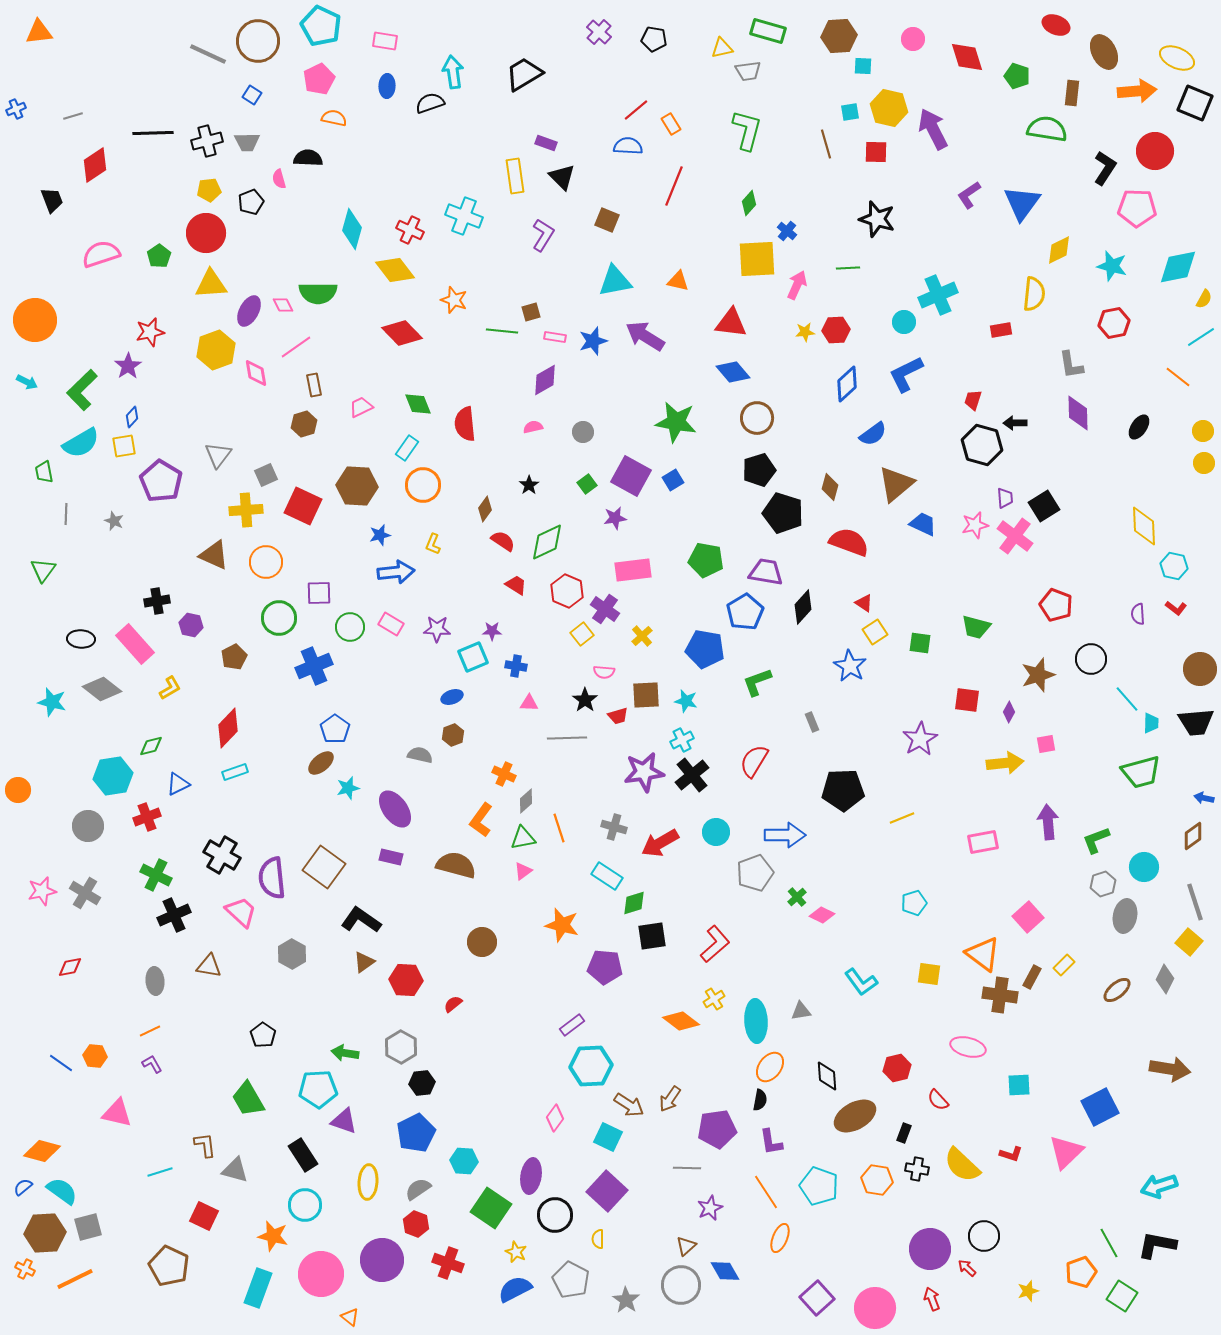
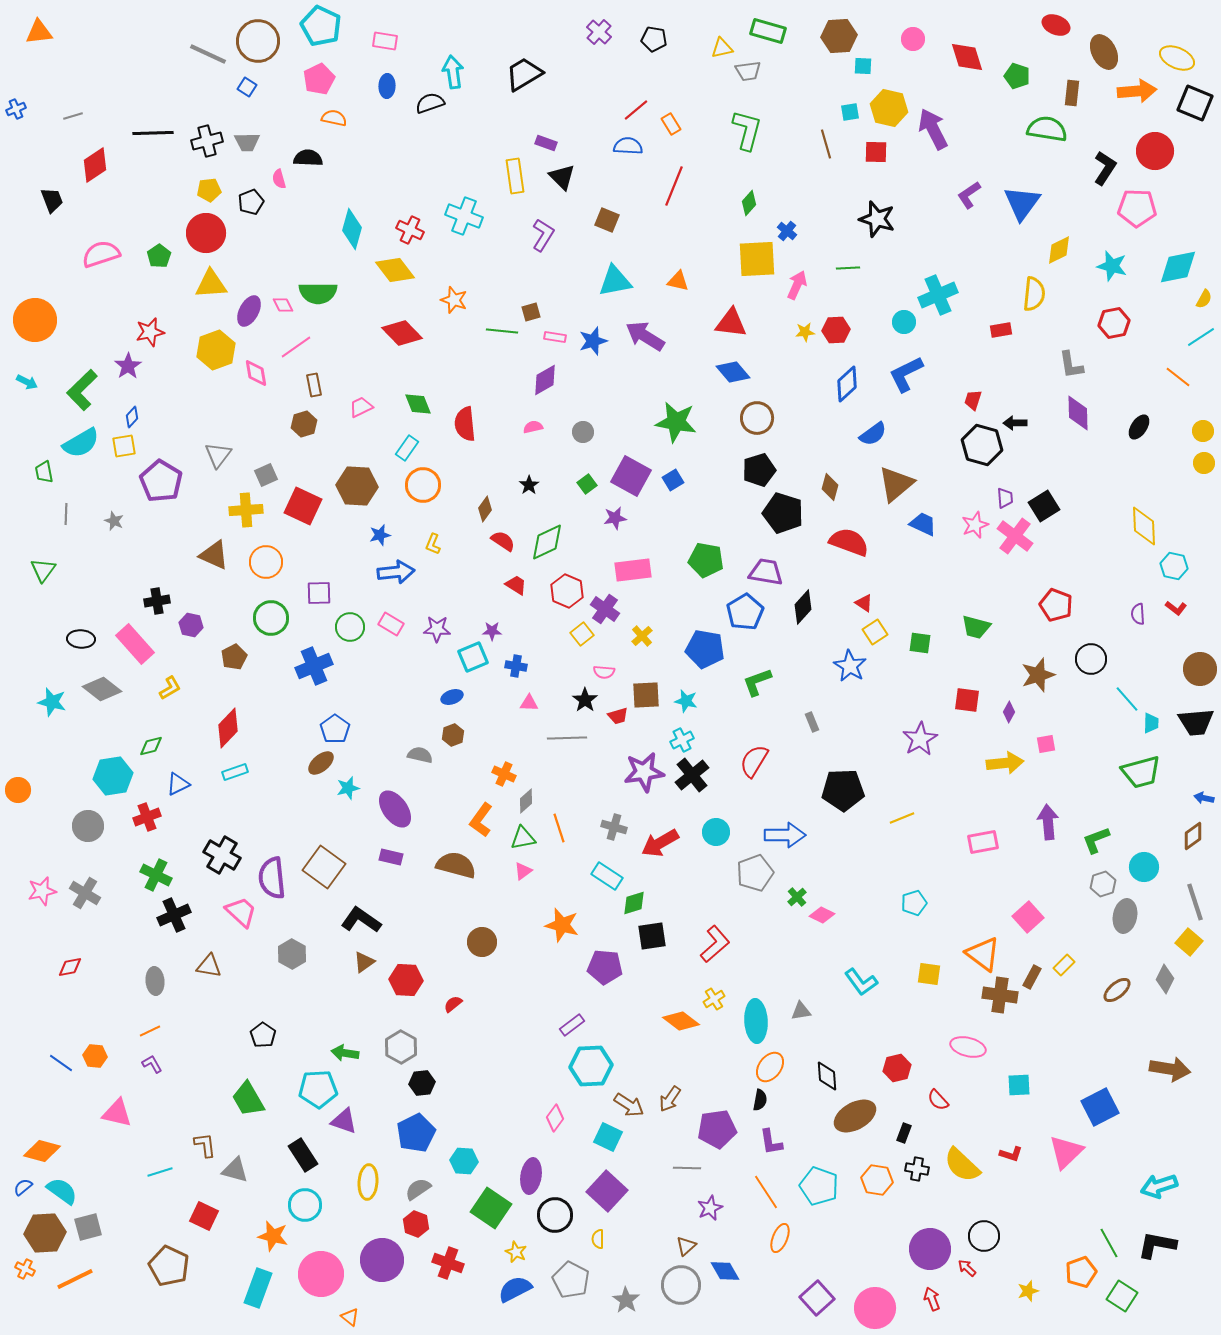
blue square at (252, 95): moved 5 px left, 8 px up
pink star at (975, 525): rotated 8 degrees counterclockwise
green circle at (279, 618): moved 8 px left
